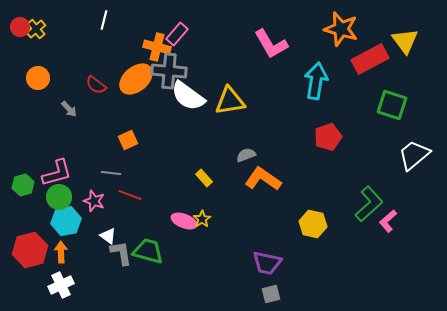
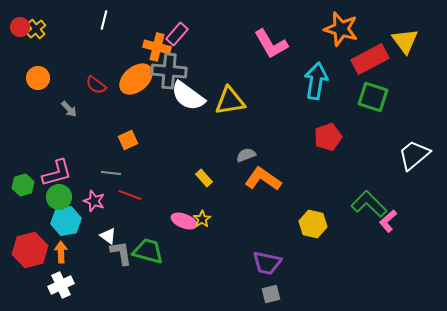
green square at (392, 105): moved 19 px left, 8 px up
green L-shape at (369, 204): rotated 93 degrees counterclockwise
